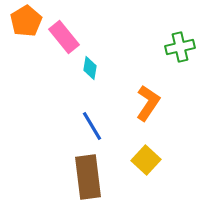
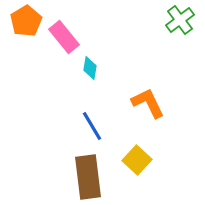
green cross: moved 27 px up; rotated 24 degrees counterclockwise
orange L-shape: rotated 60 degrees counterclockwise
yellow square: moved 9 px left
